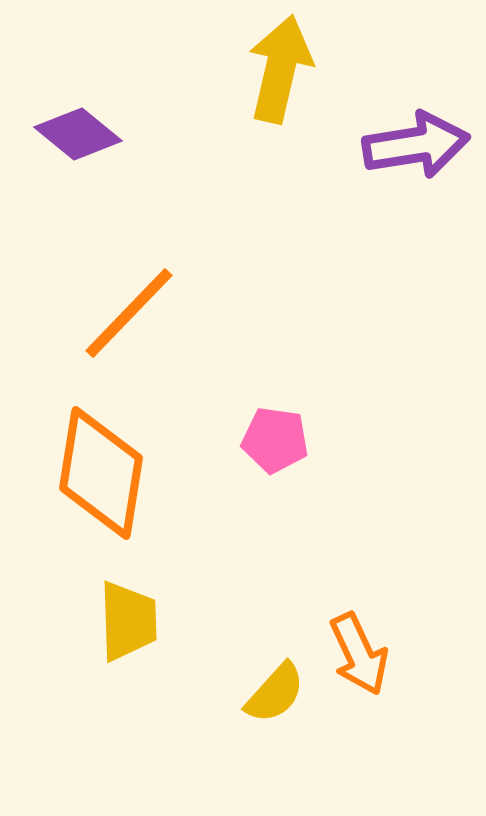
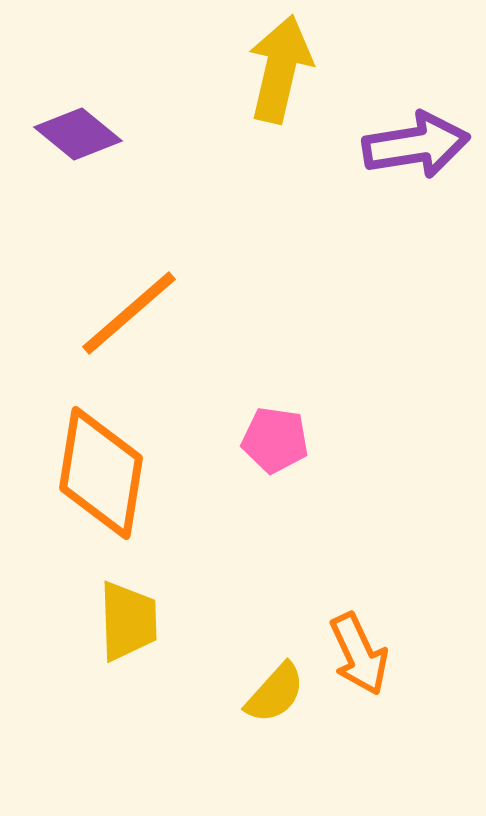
orange line: rotated 5 degrees clockwise
